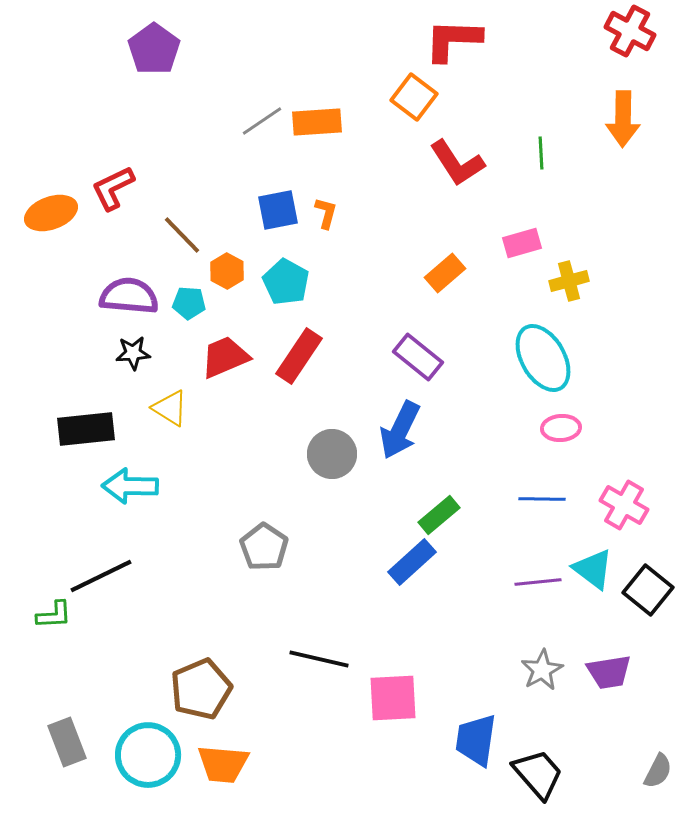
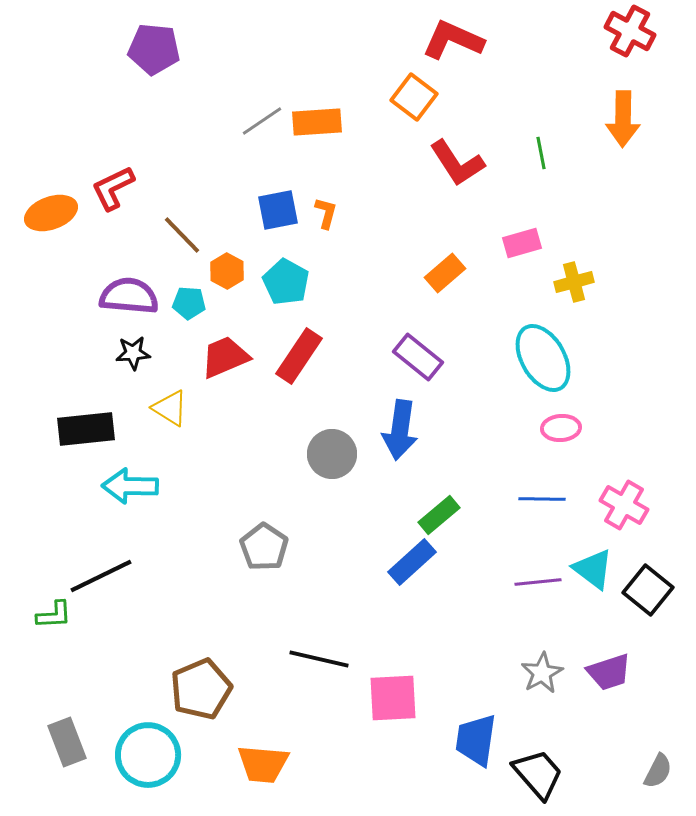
red L-shape at (453, 40): rotated 22 degrees clockwise
purple pentagon at (154, 49): rotated 30 degrees counterclockwise
green line at (541, 153): rotated 8 degrees counterclockwise
yellow cross at (569, 281): moved 5 px right, 1 px down
blue arrow at (400, 430): rotated 18 degrees counterclockwise
gray star at (542, 670): moved 3 px down
purple trapezoid at (609, 672): rotated 9 degrees counterclockwise
orange trapezoid at (223, 764): moved 40 px right
